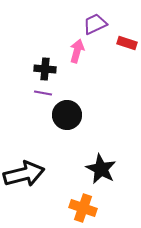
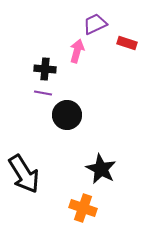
black arrow: rotated 72 degrees clockwise
